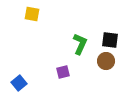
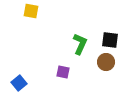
yellow square: moved 1 px left, 3 px up
brown circle: moved 1 px down
purple square: rotated 24 degrees clockwise
